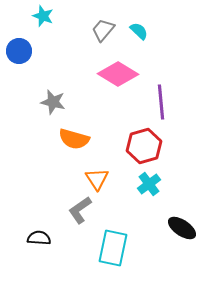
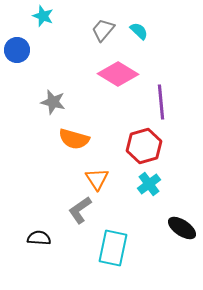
blue circle: moved 2 px left, 1 px up
